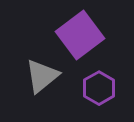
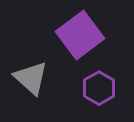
gray triangle: moved 11 px left, 2 px down; rotated 39 degrees counterclockwise
